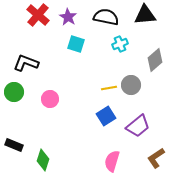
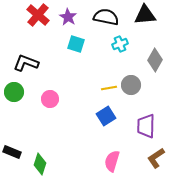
gray diamond: rotated 20 degrees counterclockwise
purple trapezoid: moved 8 px right; rotated 130 degrees clockwise
black rectangle: moved 2 px left, 7 px down
green diamond: moved 3 px left, 4 px down
